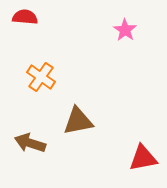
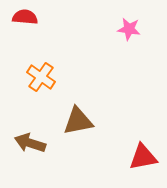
pink star: moved 4 px right, 1 px up; rotated 25 degrees counterclockwise
red triangle: moved 1 px up
